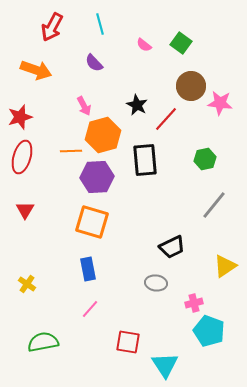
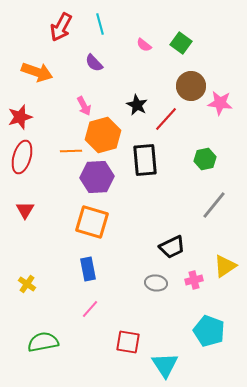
red arrow: moved 9 px right
orange arrow: moved 1 px right, 2 px down
pink cross: moved 23 px up
